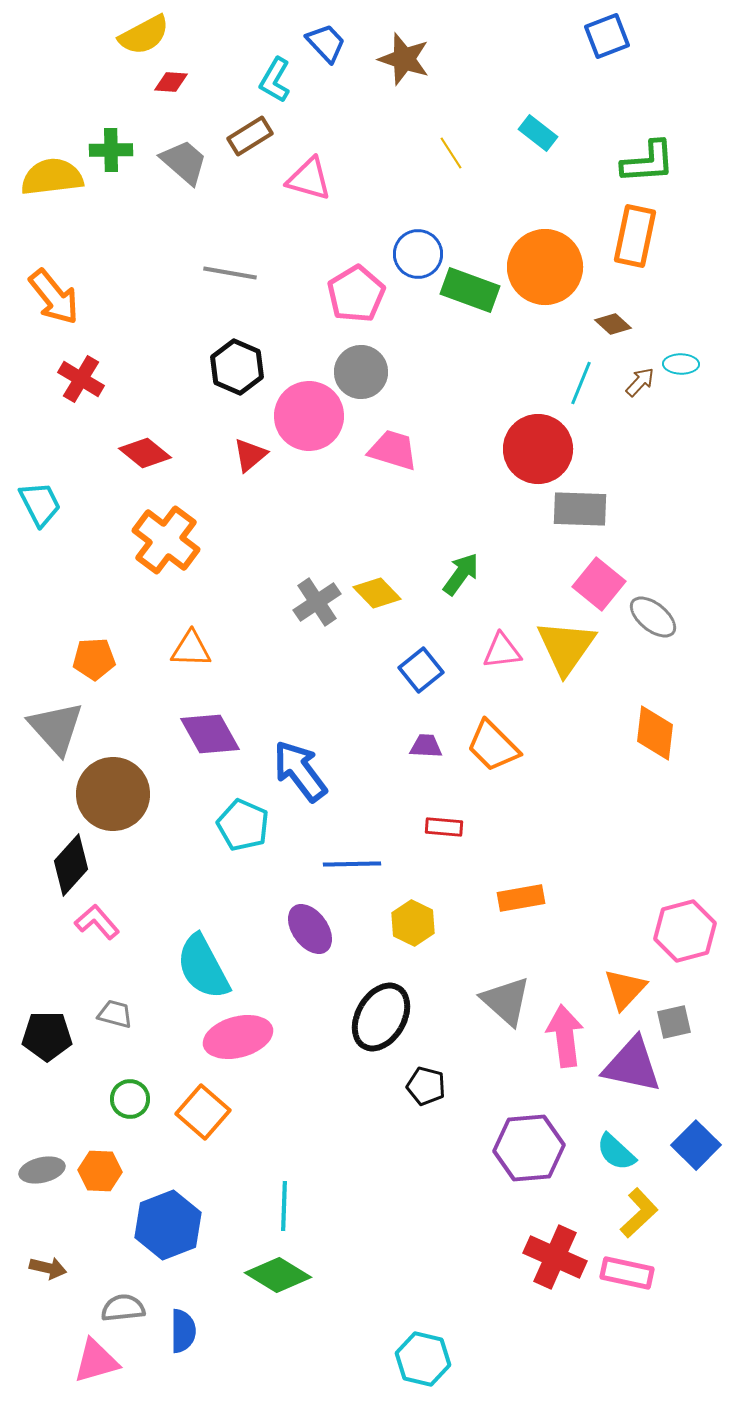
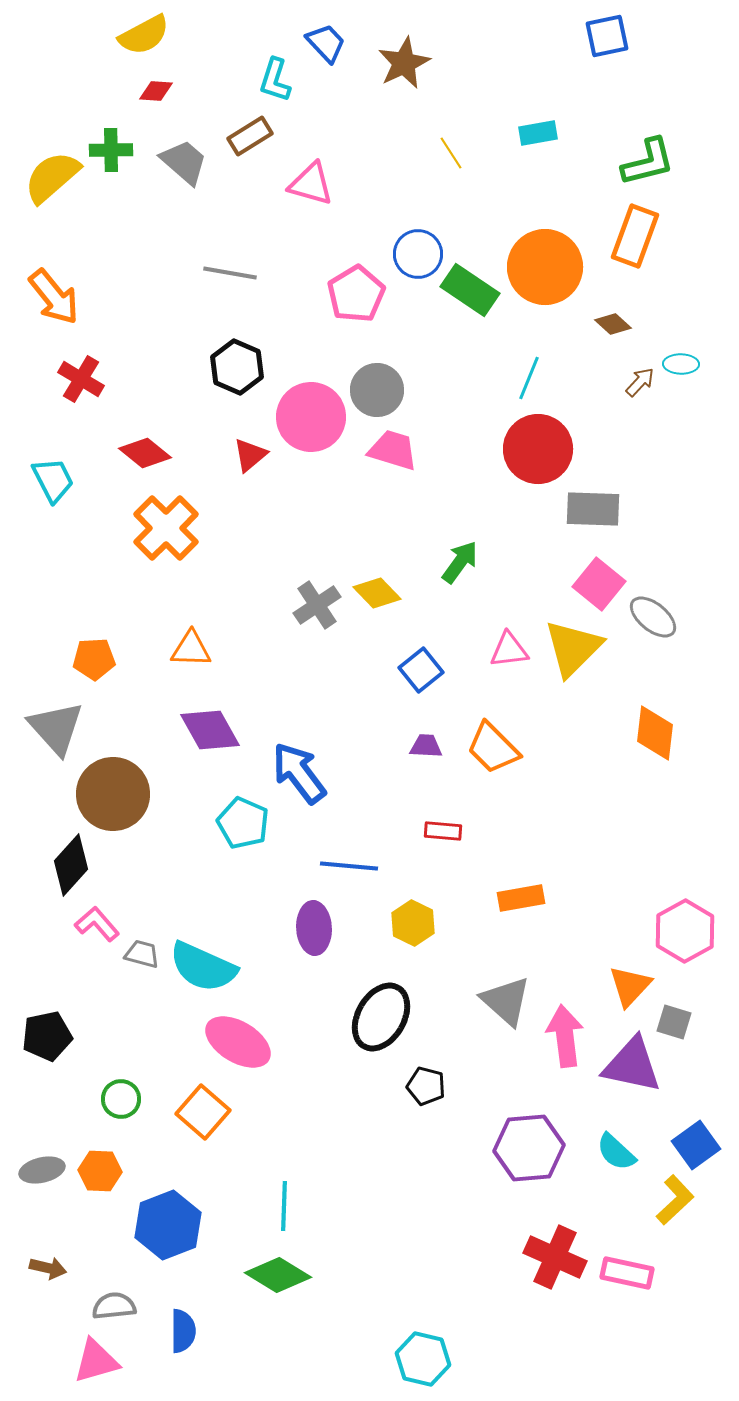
blue square at (607, 36): rotated 9 degrees clockwise
brown star at (404, 59): moved 4 px down; rotated 28 degrees clockwise
cyan L-shape at (275, 80): rotated 12 degrees counterclockwise
red diamond at (171, 82): moved 15 px left, 9 px down
cyan rectangle at (538, 133): rotated 48 degrees counterclockwise
green L-shape at (648, 162): rotated 10 degrees counterclockwise
yellow semicircle at (52, 177): rotated 34 degrees counterclockwise
pink triangle at (309, 179): moved 2 px right, 5 px down
orange rectangle at (635, 236): rotated 8 degrees clockwise
green rectangle at (470, 290): rotated 14 degrees clockwise
gray circle at (361, 372): moved 16 px right, 18 px down
cyan line at (581, 383): moved 52 px left, 5 px up
pink circle at (309, 416): moved 2 px right, 1 px down
cyan trapezoid at (40, 504): moved 13 px right, 24 px up
gray rectangle at (580, 509): moved 13 px right
orange cross at (166, 540): moved 12 px up; rotated 8 degrees clockwise
green arrow at (461, 574): moved 1 px left, 12 px up
gray cross at (317, 602): moved 3 px down
yellow triangle at (566, 647): moved 7 px right, 1 px down; rotated 10 degrees clockwise
pink triangle at (502, 651): moved 7 px right, 1 px up
purple diamond at (210, 734): moved 4 px up
orange trapezoid at (493, 746): moved 2 px down
blue arrow at (300, 771): moved 1 px left, 2 px down
cyan pentagon at (243, 825): moved 2 px up
red rectangle at (444, 827): moved 1 px left, 4 px down
blue line at (352, 864): moved 3 px left, 2 px down; rotated 6 degrees clockwise
pink L-shape at (97, 922): moved 2 px down
purple ellipse at (310, 929): moved 4 px right, 1 px up; rotated 33 degrees clockwise
pink hexagon at (685, 931): rotated 14 degrees counterclockwise
cyan semicircle at (203, 967): rotated 38 degrees counterclockwise
orange triangle at (625, 989): moved 5 px right, 3 px up
gray trapezoid at (115, 1014): moved 27 px right, 60 px up
gray square at (674, 1022): rotated 30 degrees clockwise
black pentagon at (47, 1036): rotated 12 degrees counterclockwise
pink ellipse at (238, 1037): moved 5 px down; rotated 46 degrees clockwise
green circle at (130, 1099): moved 9 px left
blue square at (696, 1145): rotated 9 degrees clockwise
yellow L-shape at (639, 1213): moved 36 px right, 13 px up
gray semicircle at (123, 1308): moved 9 px left, 2 px up
